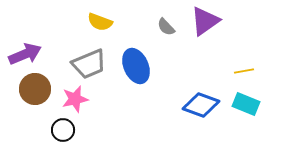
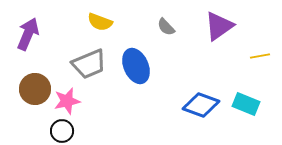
purple triangle: moved 14 px right, 5 px down
purple arrow: moved 3 px right, 20 px up; rotated 44 degrees counterclockwise
yellow line: moved 16 px right, 15 px up
pink star: moved 8 px left, 2 px down
black circle: moved 1 px left, 1 px down
